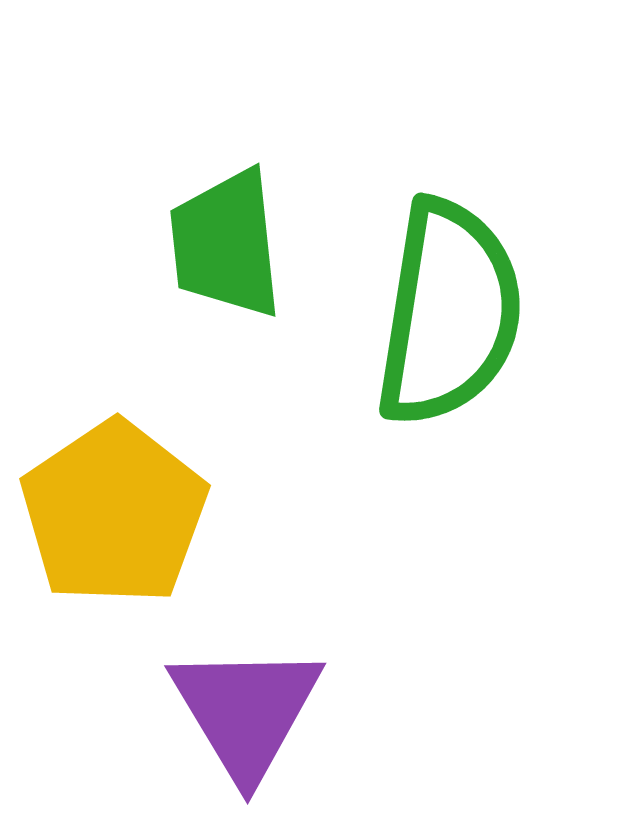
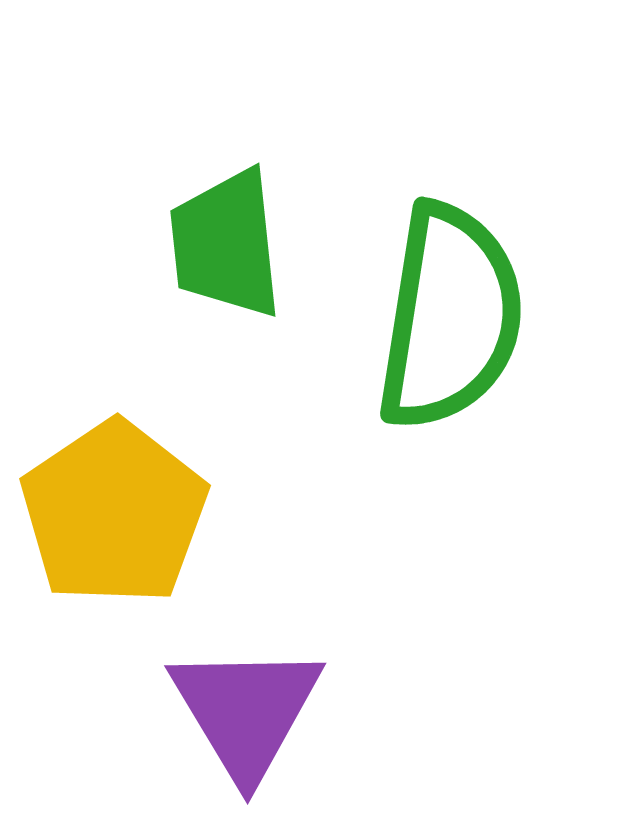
green semicircle: moved 1 px right, 4 px down
